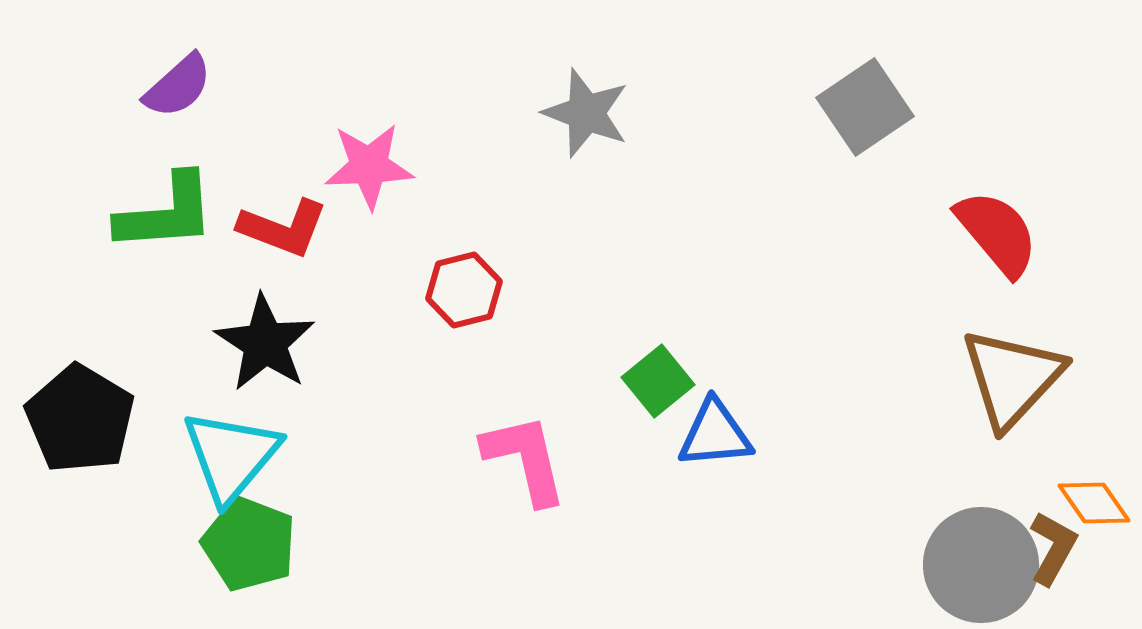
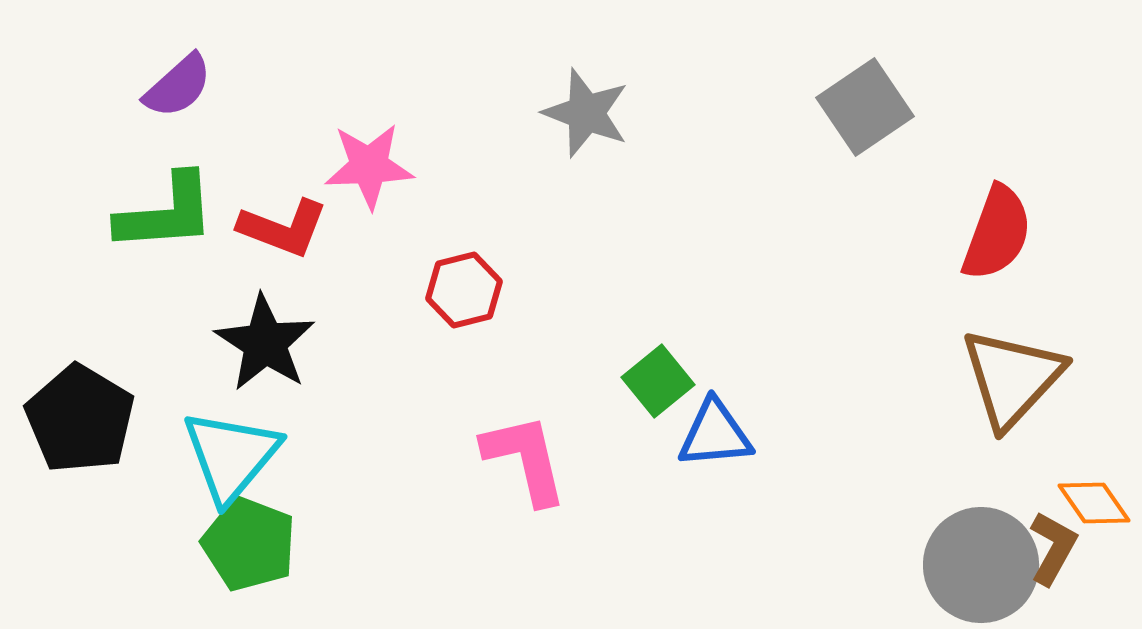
red semicircle: rotated 60 degrees clockwise
